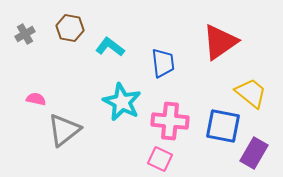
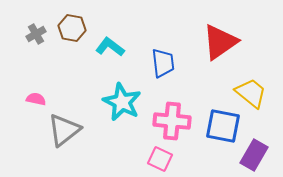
brown hexagon: moved 2 px right
gray cross: moved 11 px right
pink cross: moved 2 px right
purple rectangle: moved 2 px down
